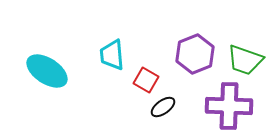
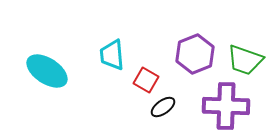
purple cross: moved 3 px left
